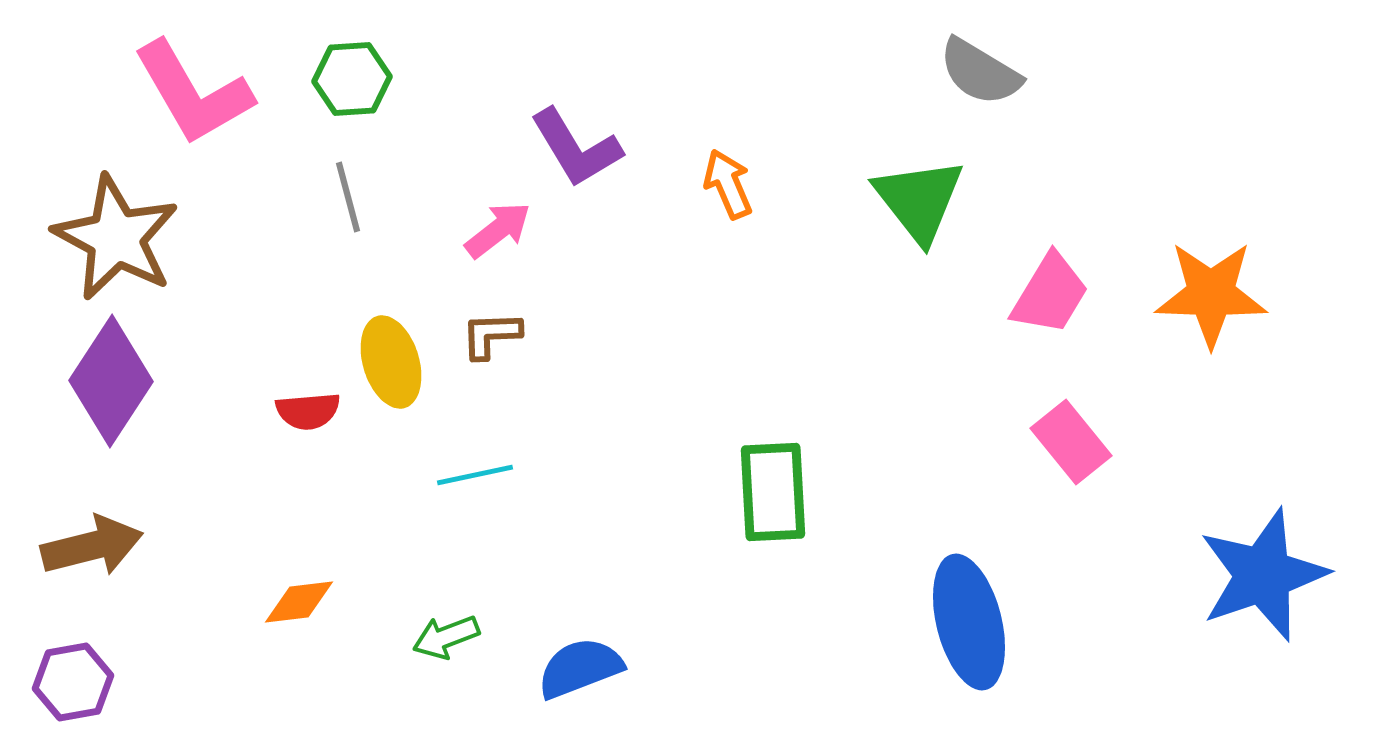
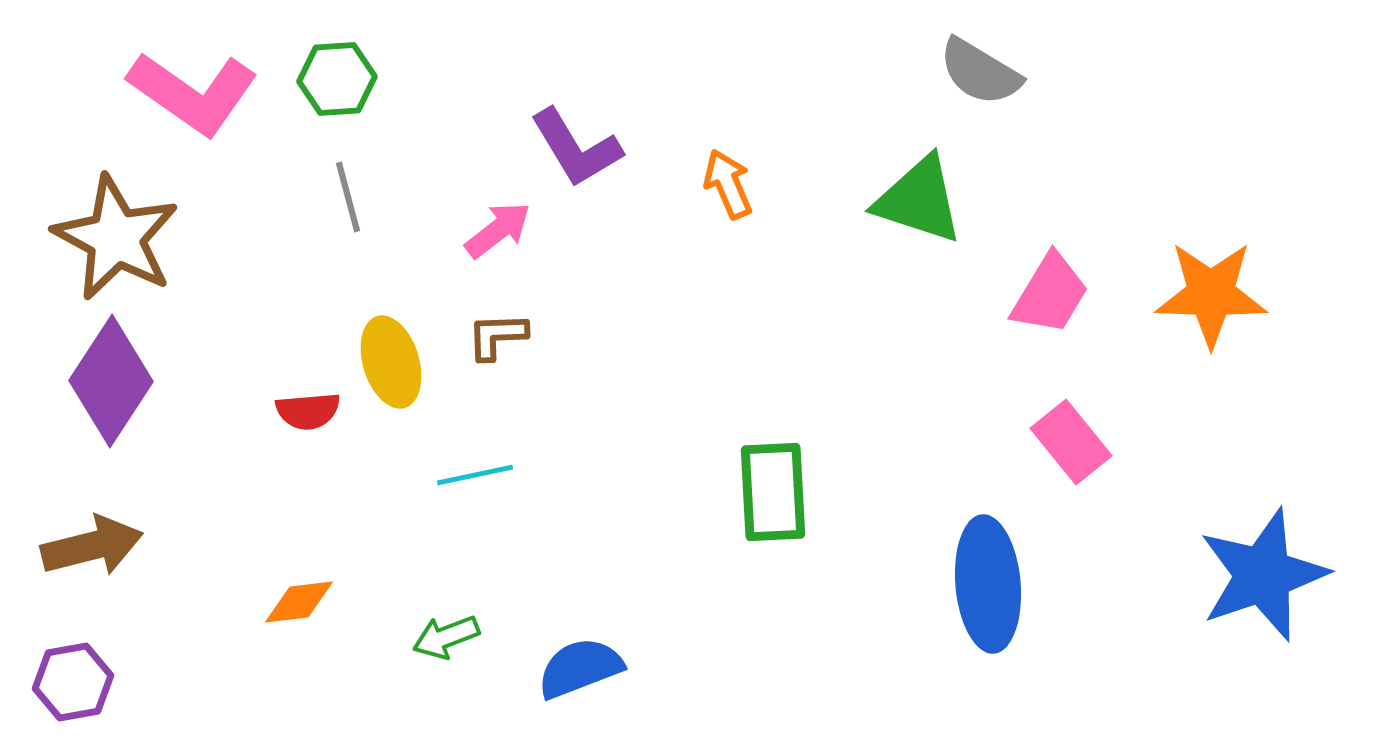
green hexagon: moved 15 px left
pink L-shape: rotated 25 degrees counterclockwise
green triangle: rotated 34 degrees counterclockwise
brown L-shape: moved 6 px right, 1 px down
blue ellipse: moved 19 px right, 38 px up; rotated 9 degrees clockwise
